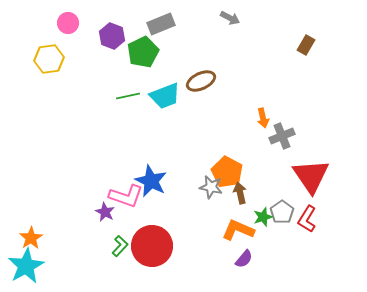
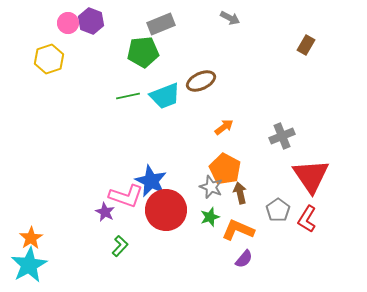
purple hexagon: moved 21 px left, 15 px up
green pentagon: rotated 20 degrees clockwise
yellow hexagon: rotated 12 degrees counterclockwise
orange arrow: moved 39 px left, 9 px down; rotated 114 degrees counterclockwise
orange pentagon: moved 2 px left, 3 px up
gray star: rotated 10 degrees clockwise
gray pentagon: moved 4 px left, 2 px up
green star: moved 53 px left
red circle: moved 14 px right, 36 px up
cyan star: moved 3 px right, 1 px up
